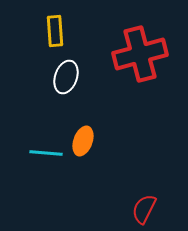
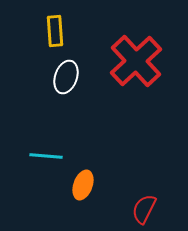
red cross: moved 4 px left, 7 px down; rotated 28 degrees counterclockwise
orange ellipse: moved 44 px down
cyan line: moved 3 px down
